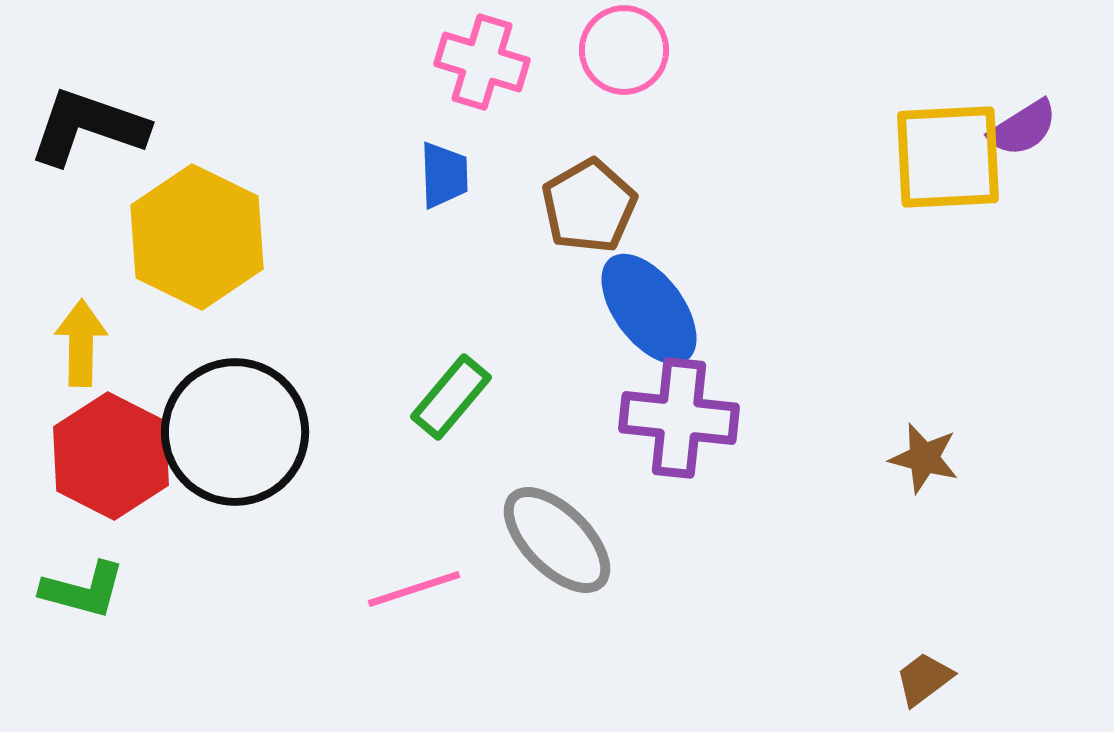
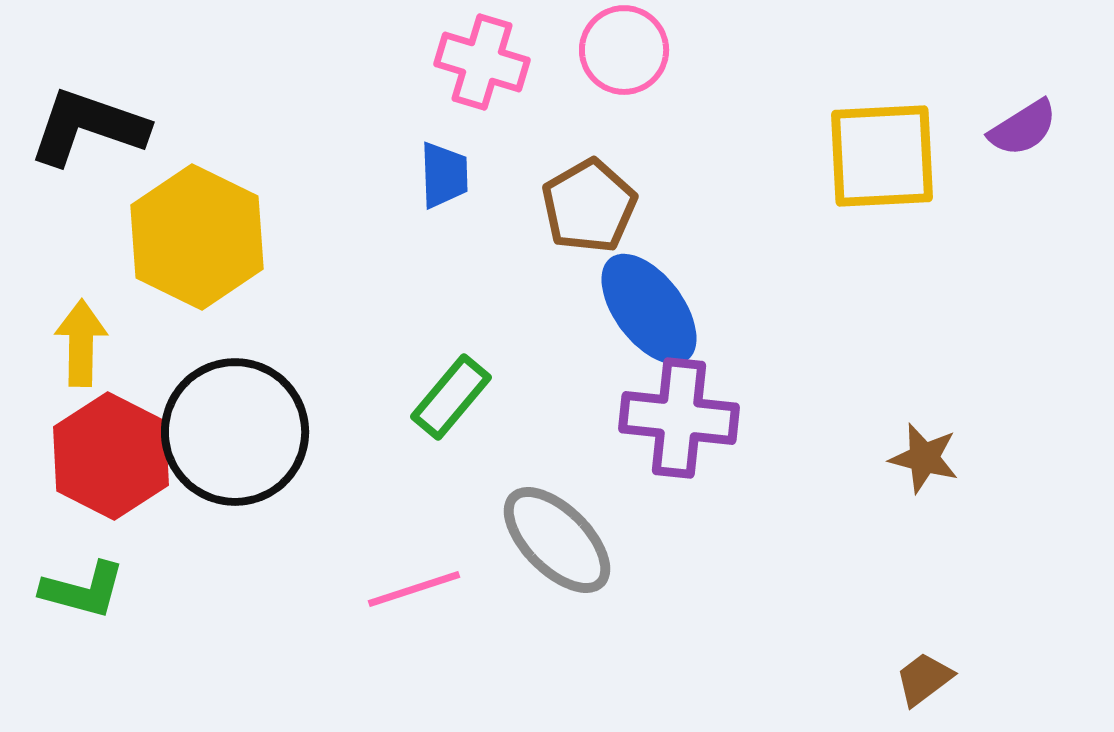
yellow square: moved 66 px left, 1 px up
